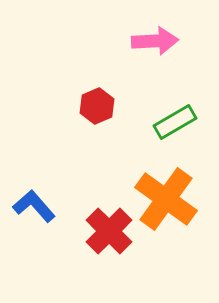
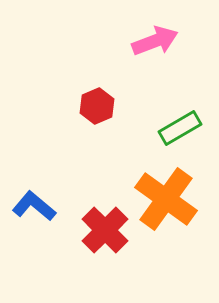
pink arrow: rotated 18 degrees counterclockwise
green rectangle: moved 5 px right, 6 px down
blue L-shape: rotated 9 degrees counterclockwise
red cross: moved 4 px left, 1 px up
